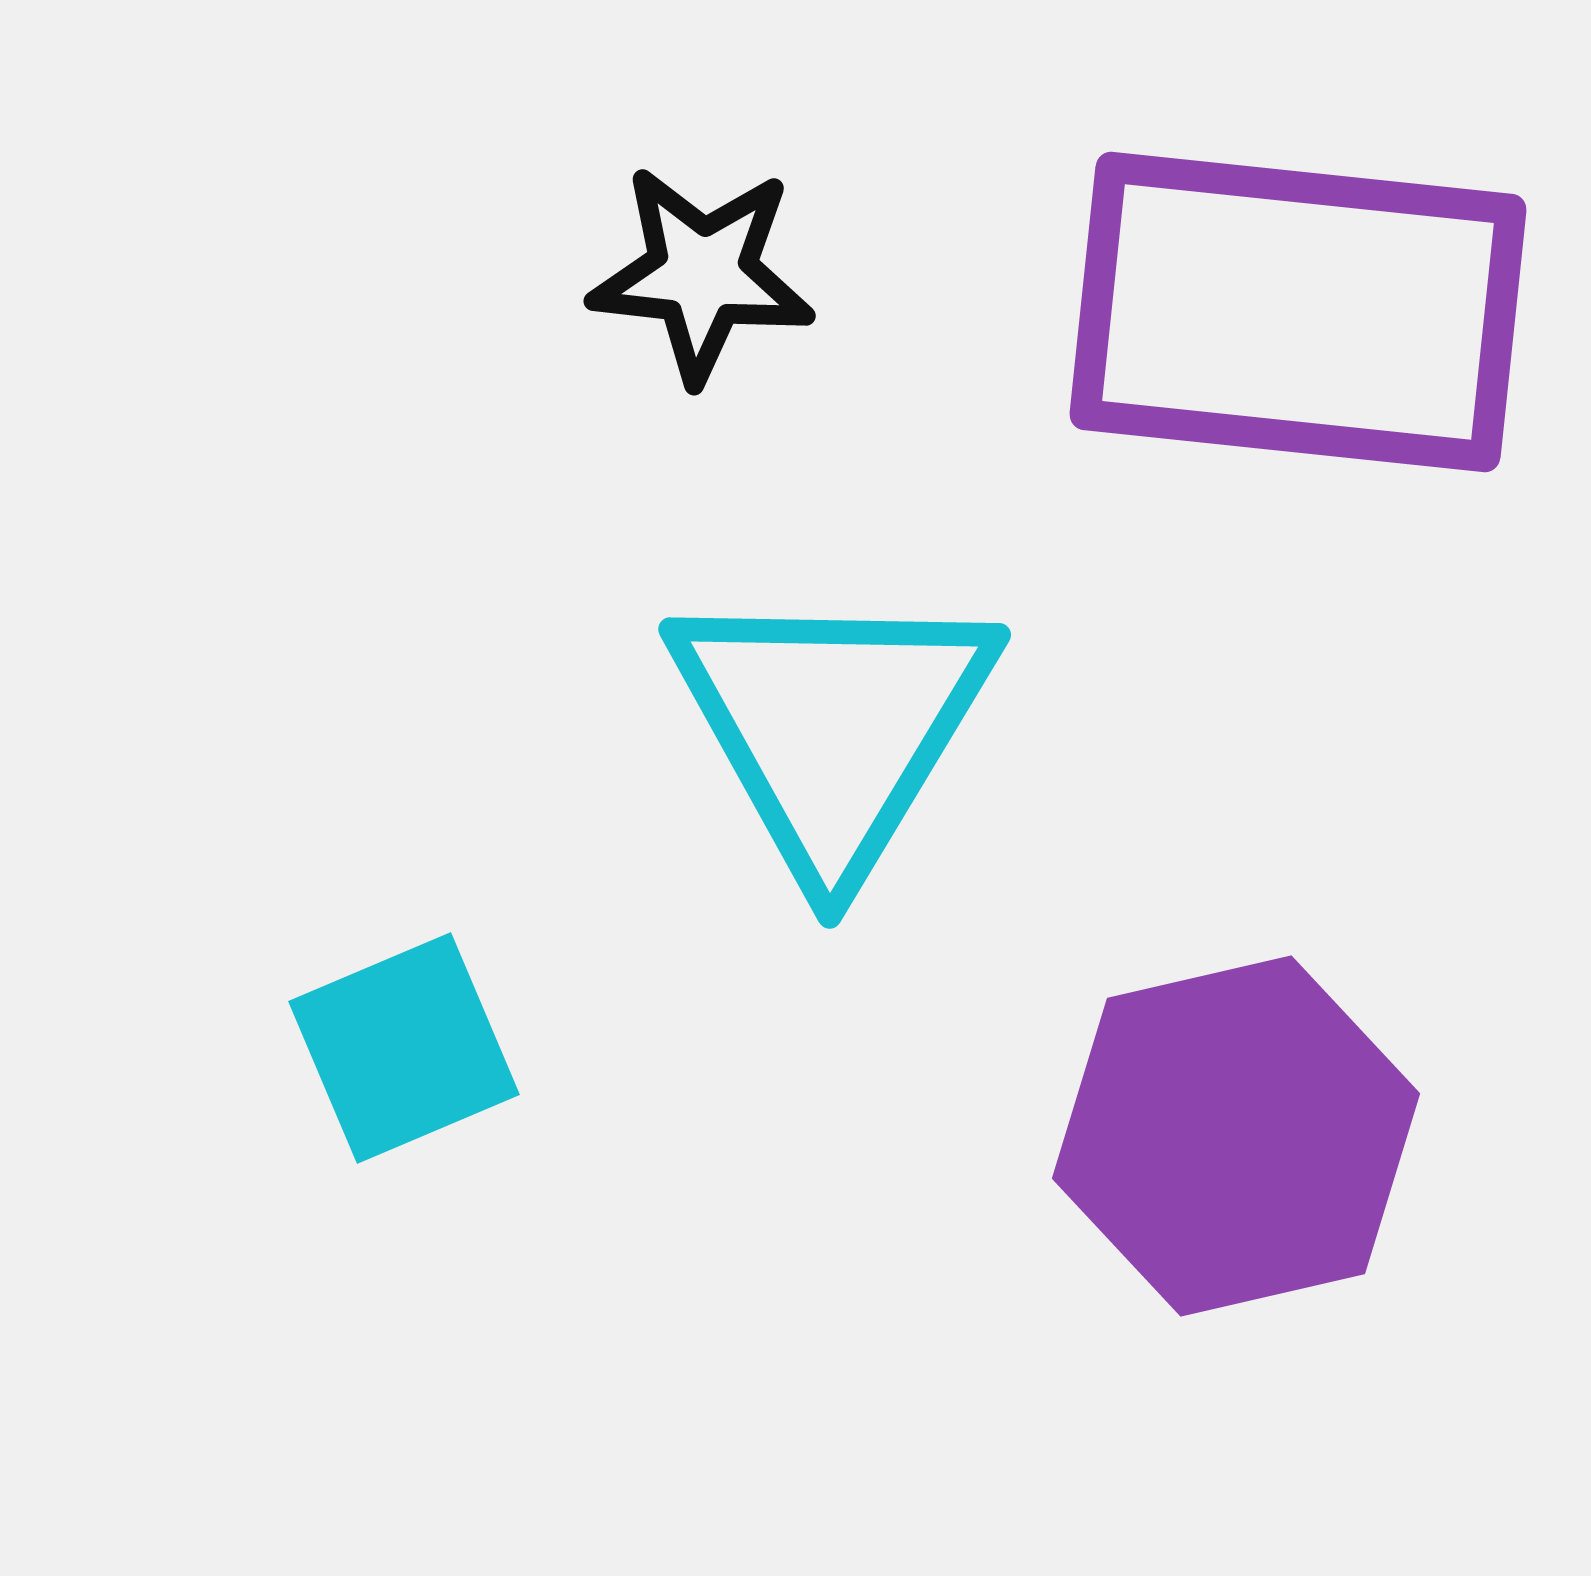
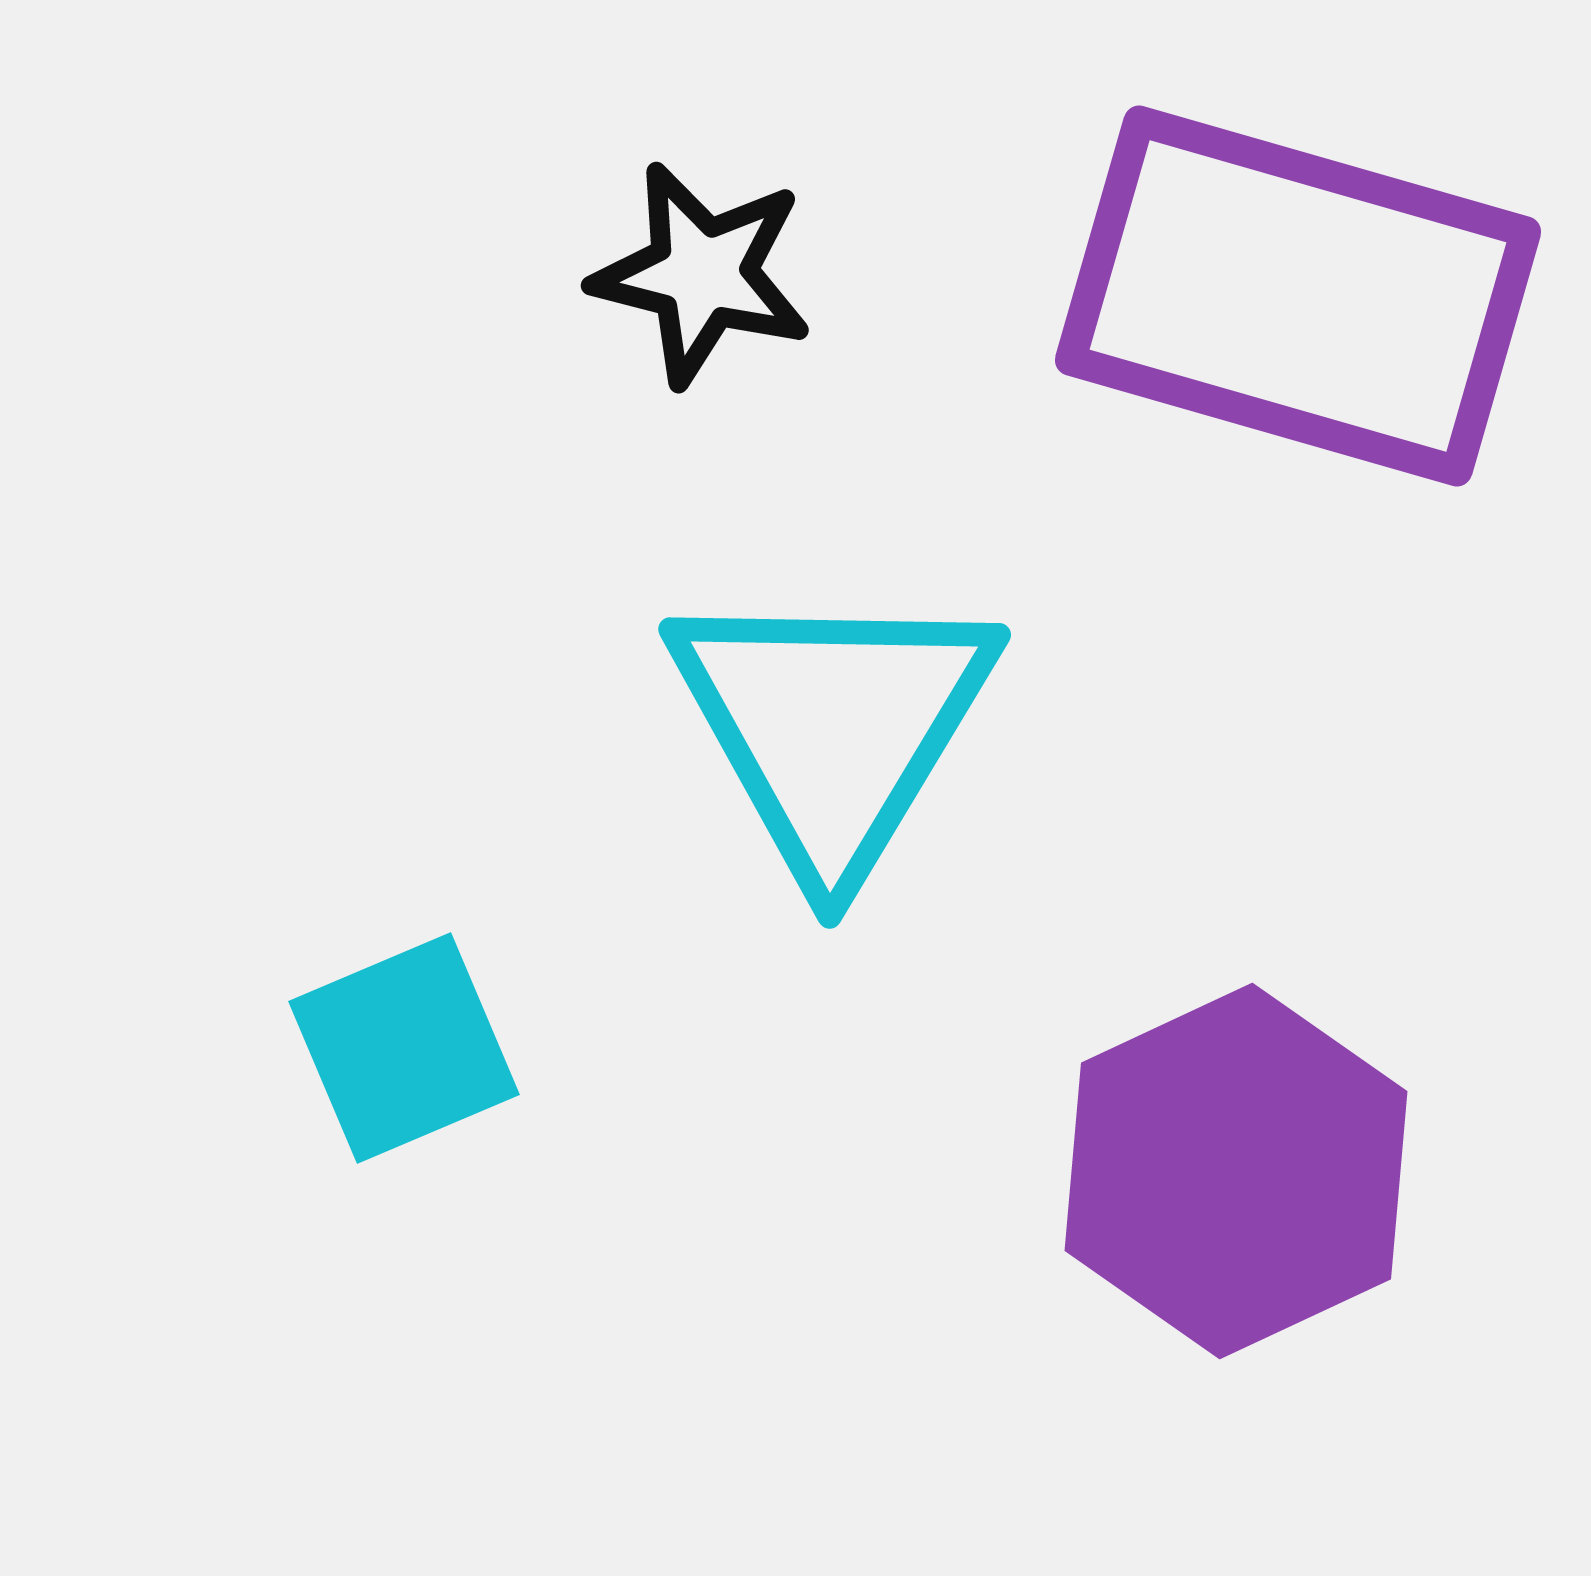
black star: rotated 8 degrees clockwise
purple rectangle: moved 16 px up; rotated 10 degrees clockwise
purple hexagon: moved 35 px down; rotated 12 degrees counterclockwise
